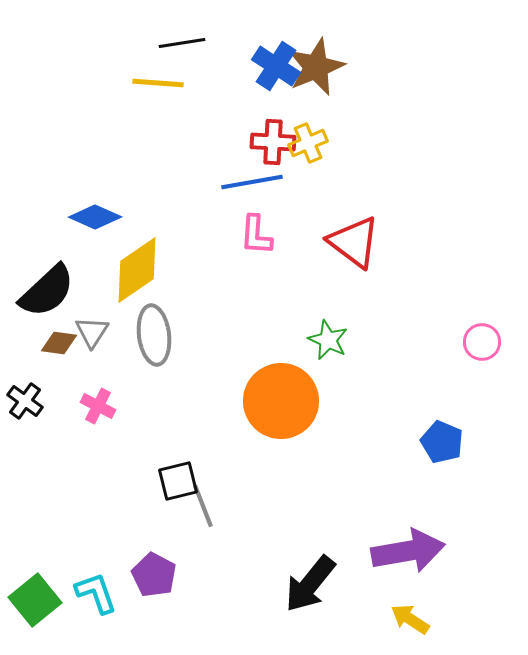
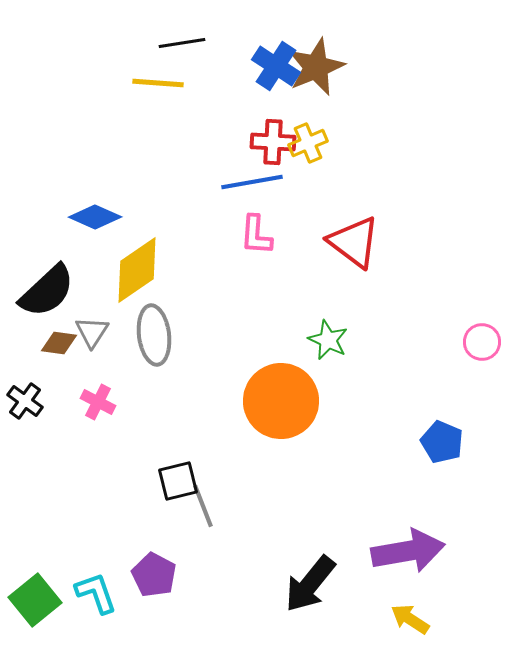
pink cross: moved 4 px up
